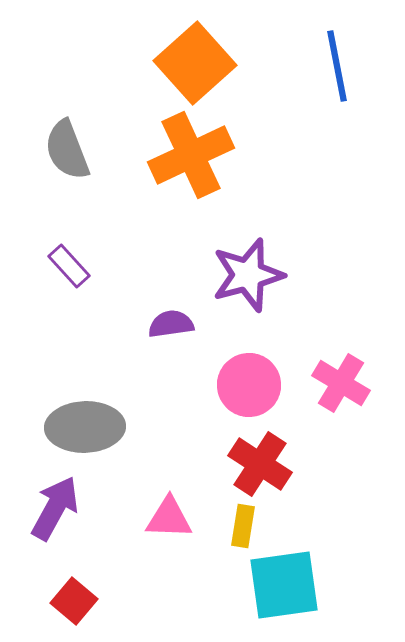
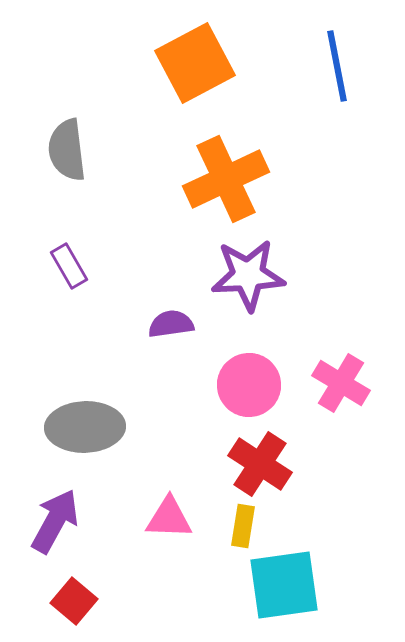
orange square: rotated 14 degrees clockwise
gray semicircle: rotated 14 degrees clockwise
orange cross: moved 35 px right, 24 px down
purple rectangle: rotated 12 degrees clockwise
purple star: rotated 12 degrees clockwise
purple arrow: moved 13 px down
